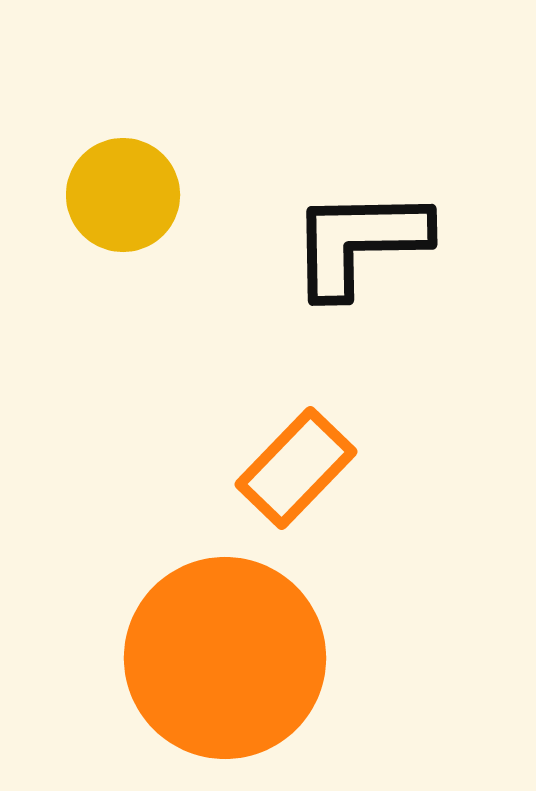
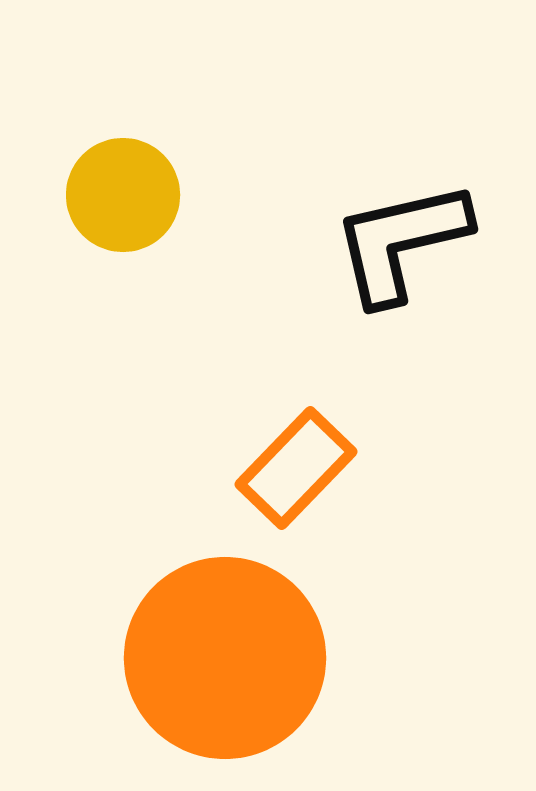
black L-shape: moved 42 px right; rotated 12 degrees counterclockwise
